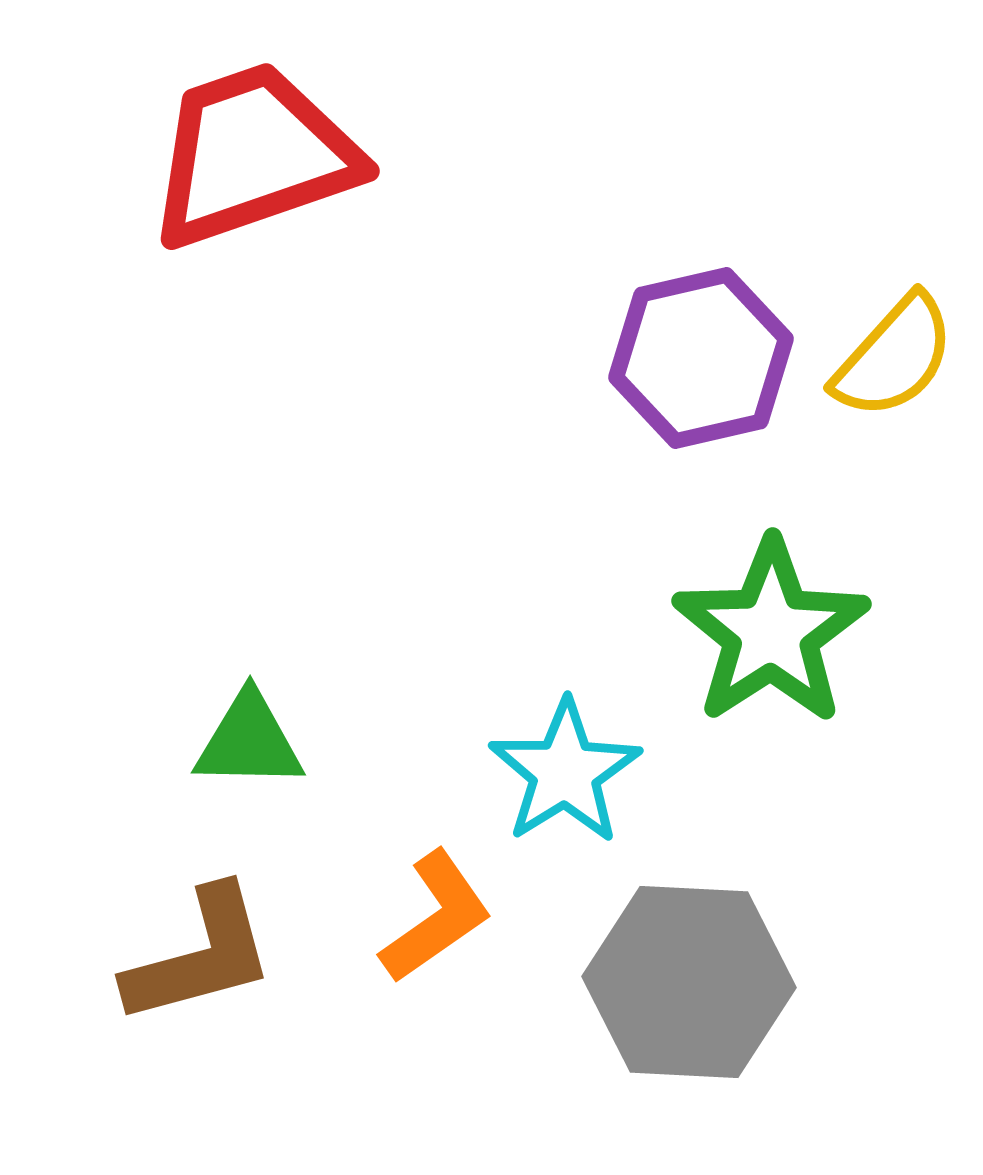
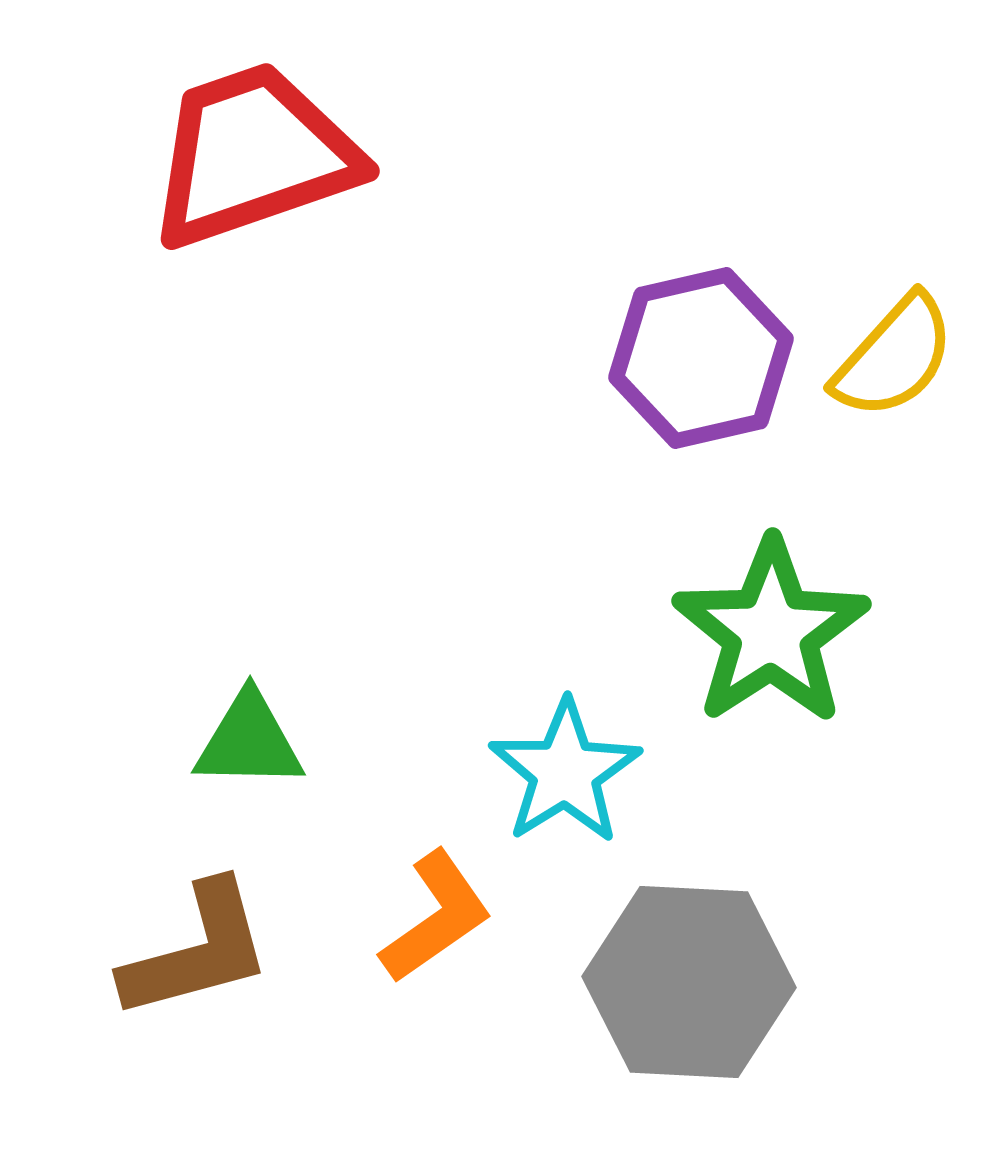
brown L-shape: moved 3 px left, 5 px up
